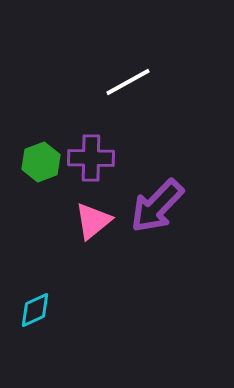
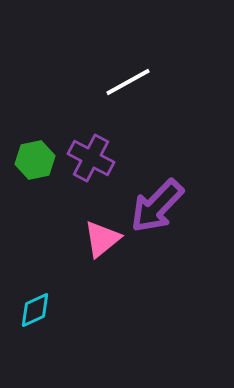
purple cross: rotated 27 degrees clockwise
green hexagon: moved 6 px left, 2 px up; rotated 9 degrees clockwise
pink triangle: moved 9 px right, 18 px down
